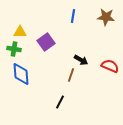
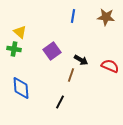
yellow triangle: rotated 40 degrees clockwise
purple square: moved 6 px right, 9 px down
blue diamond: moved 14 px down
